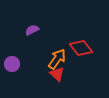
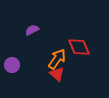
red diamond: moved 2 px left, 1 px up; rotated 15 degrees clockwise
purple circle: moved 1 px down
